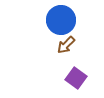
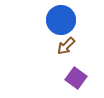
brown arrow: moved 1 px down
